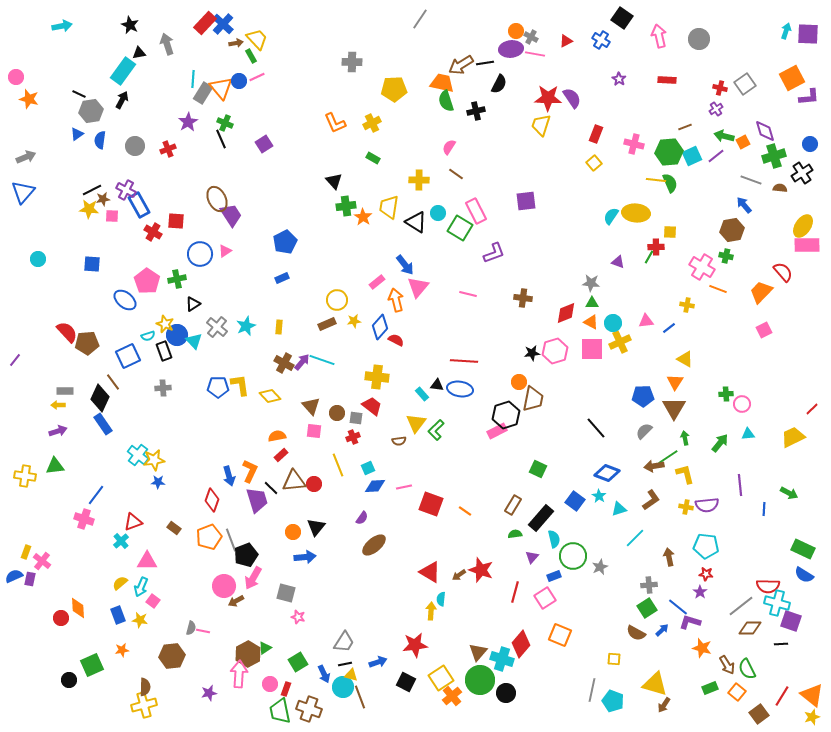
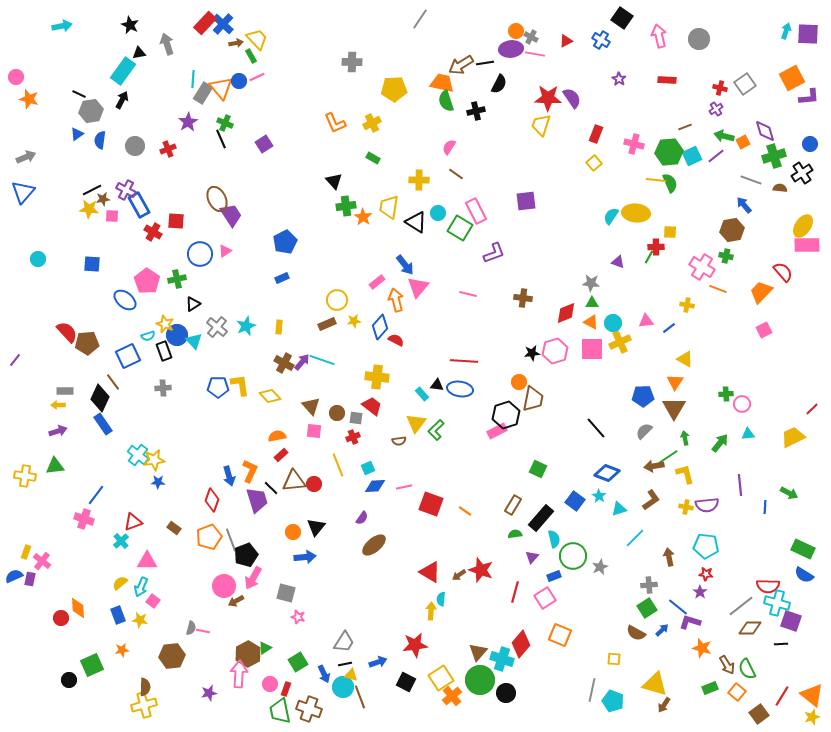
blue line at (764, 509): moved 1 px right, 2 px up
